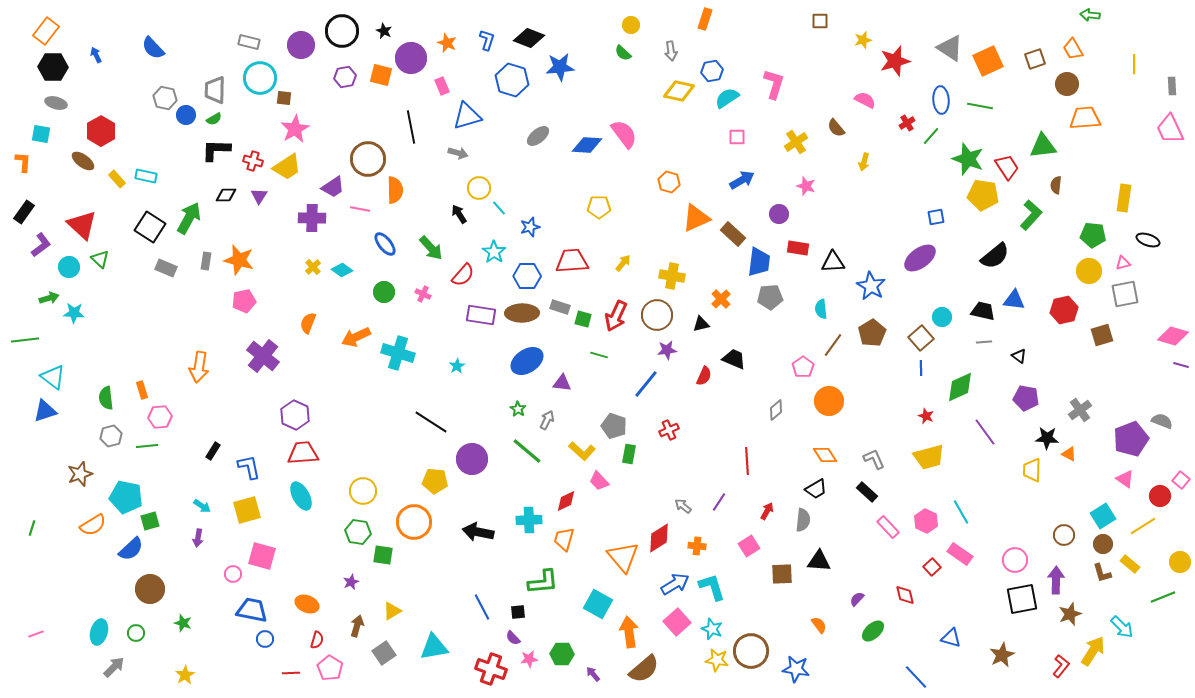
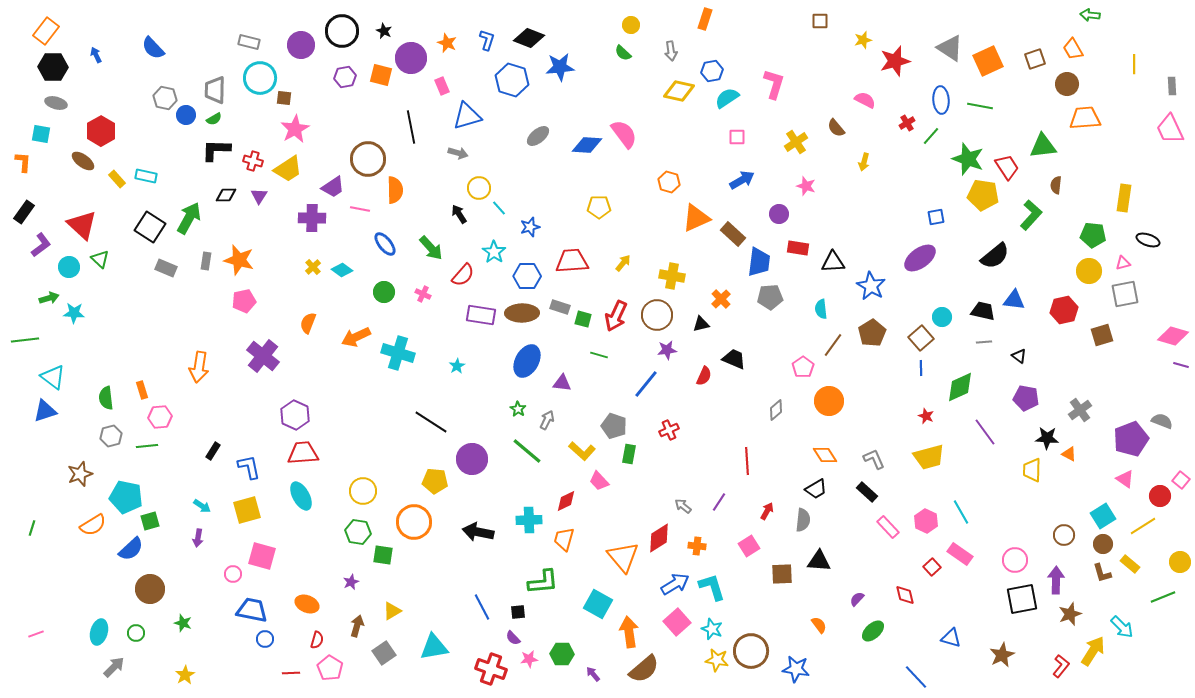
yellow trapezoid at (287, 167): moved 1 px right, 2 px down
blue ellipse at (527, 361): rotated 28 degrees counterclockwise
